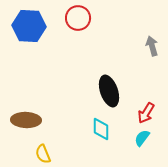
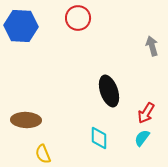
blue hexagon: moved 8 px left
cyan diamond: moved 2 px left, 9 px down
